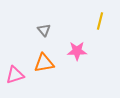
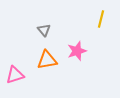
yellow line: moved 1 px right, 2 px up
pink star: rotated 18 degrees counterclockwise
orange triangle: moved 3 px right, 3 px up
